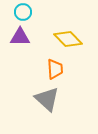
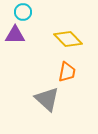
purple triangle: moved 5 px left, 2 px up
orange trapezoid: moved 12 px right, 3 px down; rotated 15 degrees clockwise
